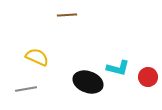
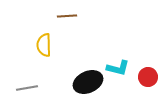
brown line: moved 1 px down
yellow semicircle: moved 7 px right, 12 px up; rotated 115 degrees counterclockwise
black ellipse: rotated 44 degrees counterclockwise
gray line: moved 1 px right, 1 px up
